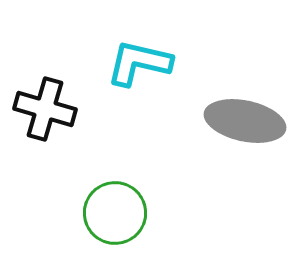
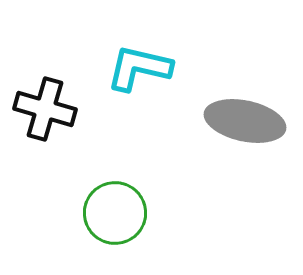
cyan L-shape: moved 5 px down
